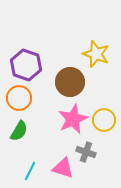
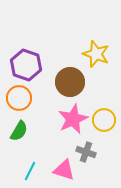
pink triangle: moved 1 px right, 2 px down
